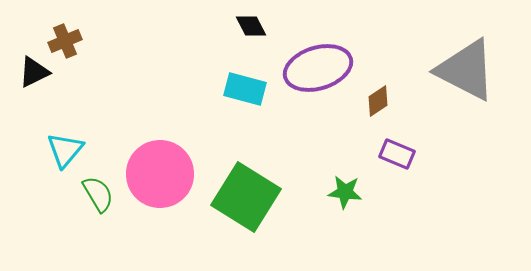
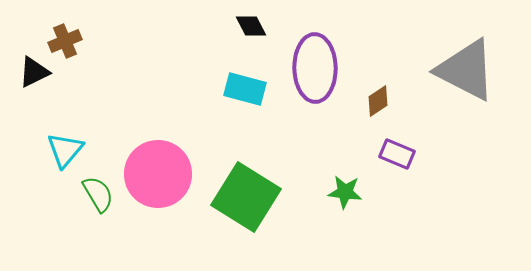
purple ellipse: moved 3 px left; rotated 74 degrees counterclockwise
pink circle: moved 2 px left
